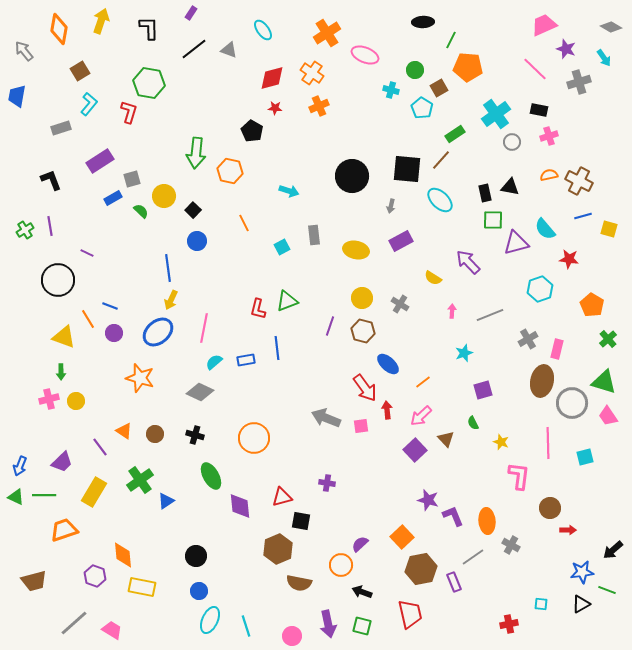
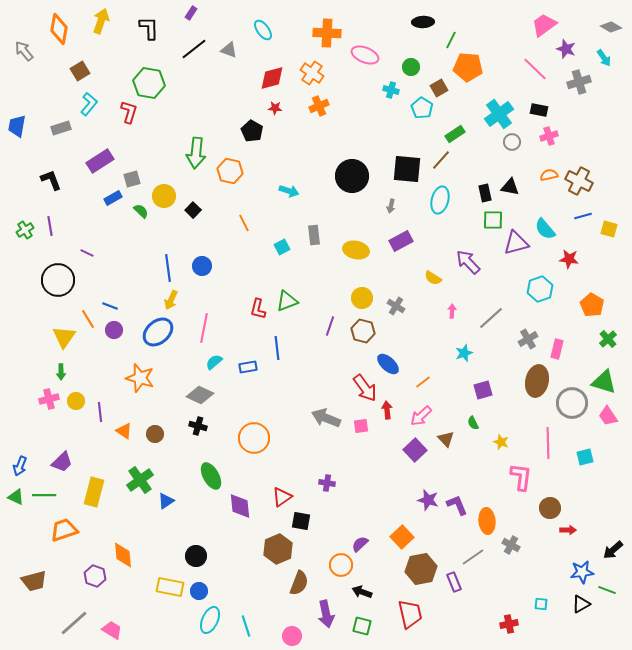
pink trapezoid at (544, 25): rotated 12 degrees counterclockwise
orange cross at (327, 33): rotated 36 degrees clockwise
green circle at (415, 70): moved 4 px left, 3 px up
blue trapezoid at (17, 96): moved 30 px down
cyan cross at (496, 114): moved 3 px right
cyan ellipse at (440, 200): rotated 60 degrees clockwise
blue circle at (197, 241): moved 5 px right, 25 px down
gray cross at (400, 304): moved 4 px left, 2 px down
gray line at (490, 315): moved 1 px right, 3 px down; rotated 20 degrees counterclockwise
purple circle at (114, 333): moved 3 px up
yellow triangle at (64, 337): rotated 45 degrees clockwise
blue rectangle at (246, 360): moved 2 px right, 7 px down
brown ellipse at (542, 381): moved 5 px left
gray diamond at (200, 392): moved 3 px down
black cross at (195, 435): moved 3 px right, 9 px up
purple line at (100, 447): moved 35 px up; rotated 30 degrees clockwise
pink L-shape at (519, 476): moved 2 px right, 1 px down
yellow rectangle at (94, 492): rotated 16 degrees counterclockwise
red triangle at (282, 497): rotated 20 degrees counterclockwise
purple L-shape at (453, 516): moved 4 px right, 11 px up
brown semicircle at (299, 583): rotated 80 degrees counterclockwise
yellow rectangle at (142, 587): moved 28 px right
purple arrow at (328, 624): moved 2 px left, 10 px up
